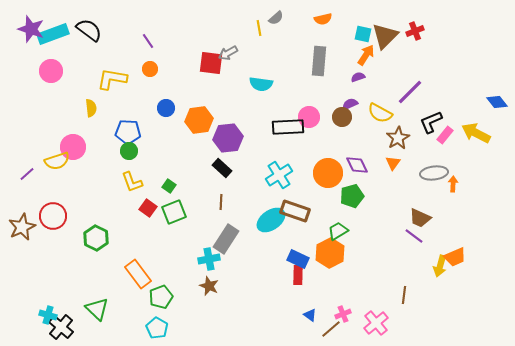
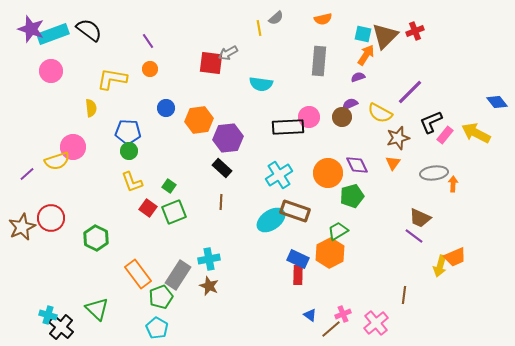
brown star at (398, 138): rotated 15 degrees clockwise
red circle at (53, 216): moved 2 px left, 2 px down
gray rectangle at (226, 239): moved 48 px left, 36 px down
